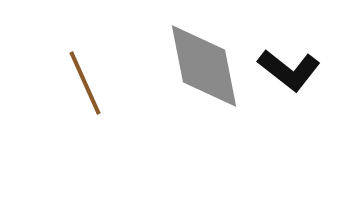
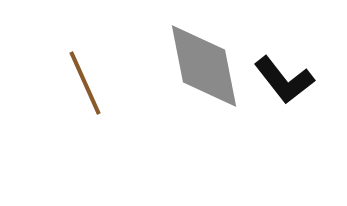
black L-shape: moved 5 px left, 10 px down; rotated 14 degrees clockwise
